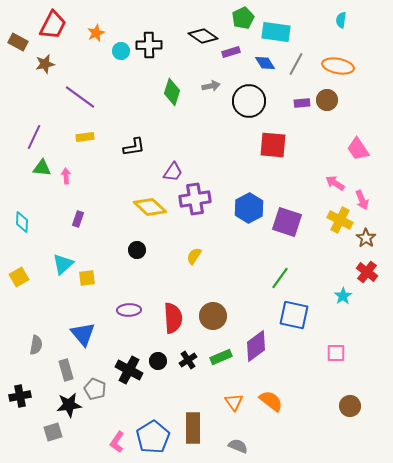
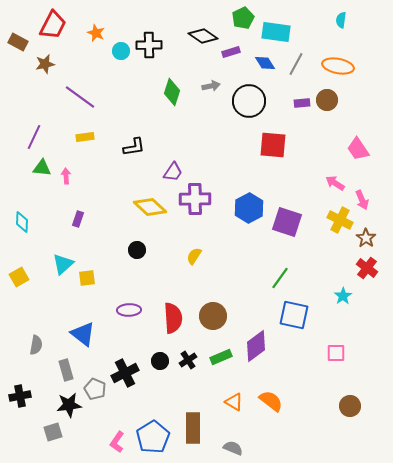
orange star at (96, 33): rotated 24 degrees counterclockwise
purple cross at (195, 199): rotated 8 degrees clockwise
red cross at (367, 272): moved 4 px up
blue triangle at (83, 334): rotated 12 degrees counterclockwise
black circle at (158, 361): moved 2 px right
black cross at (129, 370): moved 4 px left, 3 px down; rotated 36 degrees clockwise
orange triangle at (234, 402): rotated 24 degrees counterclockwise
gray semicircle at (238, 446): moved 5 px left, 2 px down
